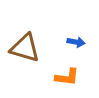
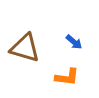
blue arrow: moved 2 px left; rotated 30 degrees clockwise
